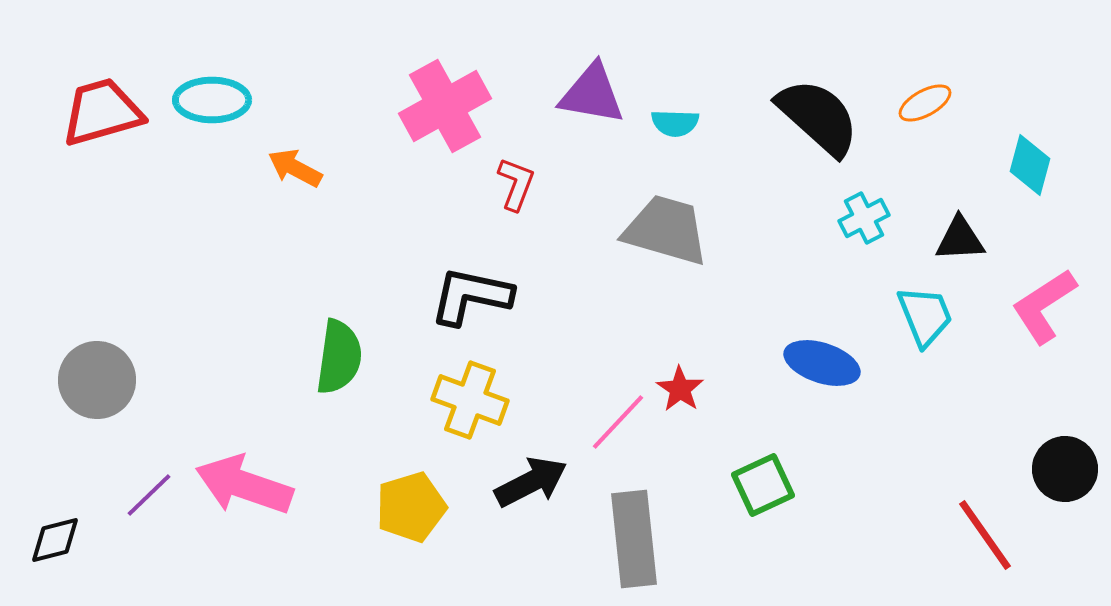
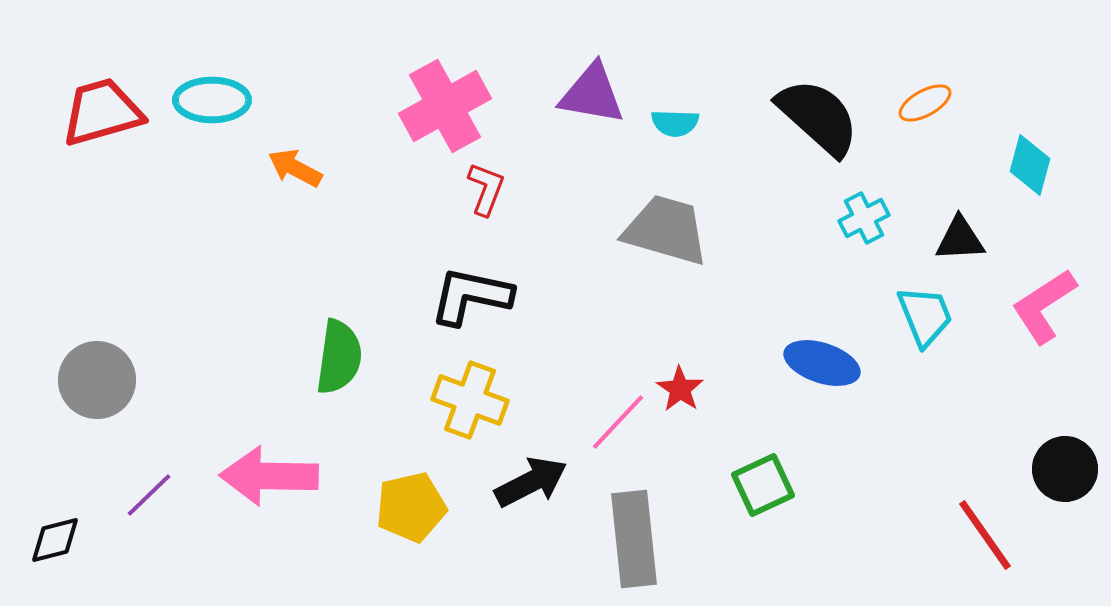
red L-shape: moved 30 px left, 5 px down
pink arrow: moved 25 px right, 9 px up; rotated 18 degrees counterclockwise
yellow pentagon: rotated 4 degrees clockwise
